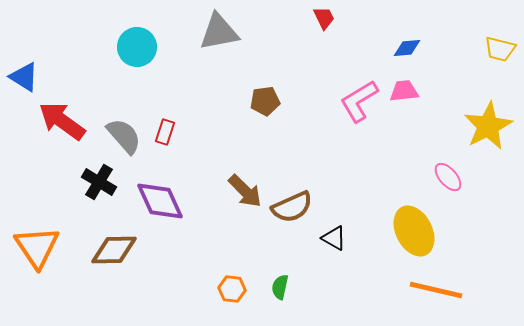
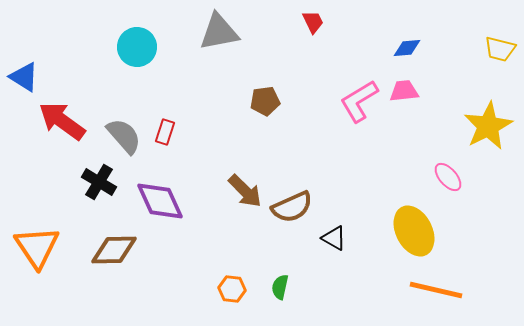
red trapezoid: moved 11 px left, 4 px down
